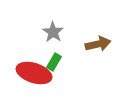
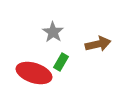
green rectangle: moved 7 px right
